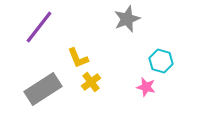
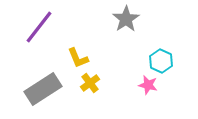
gray star: moved 1 px left; rotated 12 degrees counterclockwise
cyan hexagon: rotated 10 degrees clockwise
yellow cross: moved 1 px left, 1 px down
pink star: moved 2 px right, 2 px up
